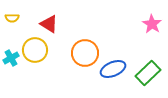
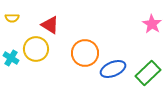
red triangle: moved 1 px right, 1 px down
yellow circle: moved 1 px right, 1 px up
cyan cross: rotated 28 degrees counterclockwise
